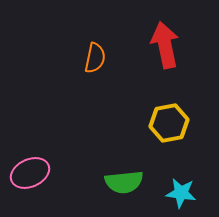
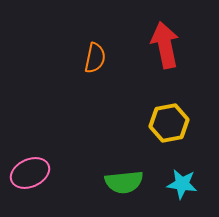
cyan star: moved 1 px right, 9 px up
